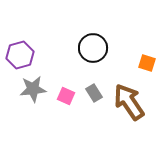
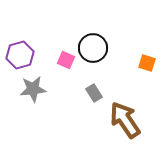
pink square: moved 36 px up
brown arrow: moved 4 px left, 18 px down
